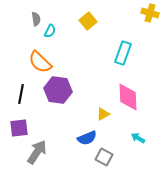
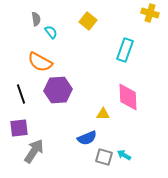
yellow square: rotated 12 degrees counterclockwise
cyan semicircle: moved 1 px right, 1 px down; rotated 64 degrees counterclockwise
cyan rectangle: moved 2 px right, 3 px up
orange semicircle: rotated 15 degrees counterclockwise
purple hexagon: rotated 12 degrees counterclockwise
black line: rotated 30 degrees counterclockwise
yellow triangle: rotated 32 degrees clockwise
cyan arrow: moved 14 px left, 17 px down
gray arrow: moved 3 px left, 1 px up
gray square: rotated 12 degrees counterclockwise
